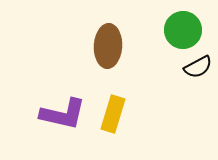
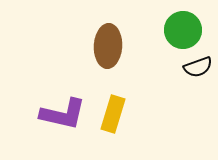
black semicircle: rotated 8 degrees clockwise
